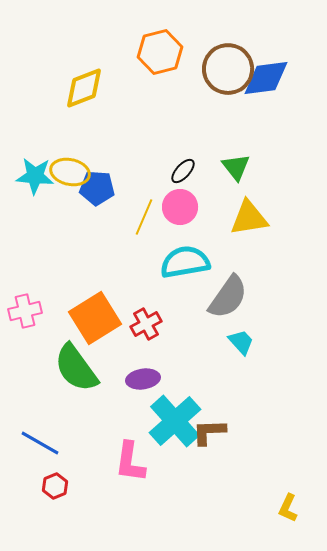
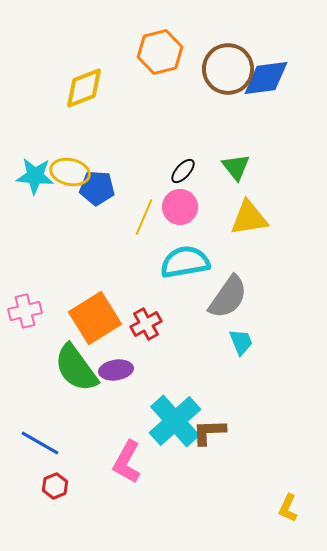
cyan trapezoid: rotated 20 degrees clockwise
purple ellipse: moved 27 px left, 9 px up
pink L-shape: moved 3 px left; rotated 21 degrees clockwise
